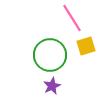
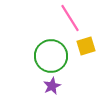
pink line: moved 2 px left
green circle: moved 1 px right, 1 px down
